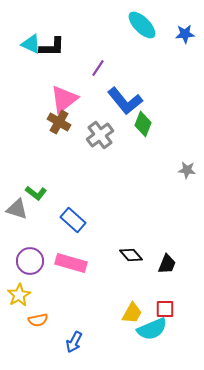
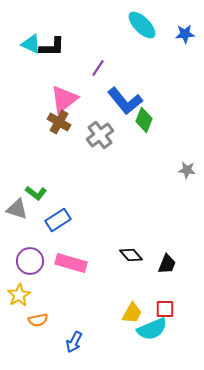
green diamond: moved 1 px right, 4 px up
blue rectangle: moved 15 px left; rotated 75 degrees counterclockwise
